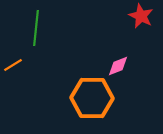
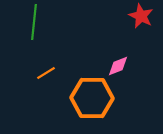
green line: moved 2 px left, 6 px up
orange line: moved 33 px right, 8 px down
